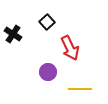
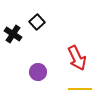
black square: moved 10 px left
red arrow: moved 7 px right, 10 px down
purple circle: moved 10 px left
